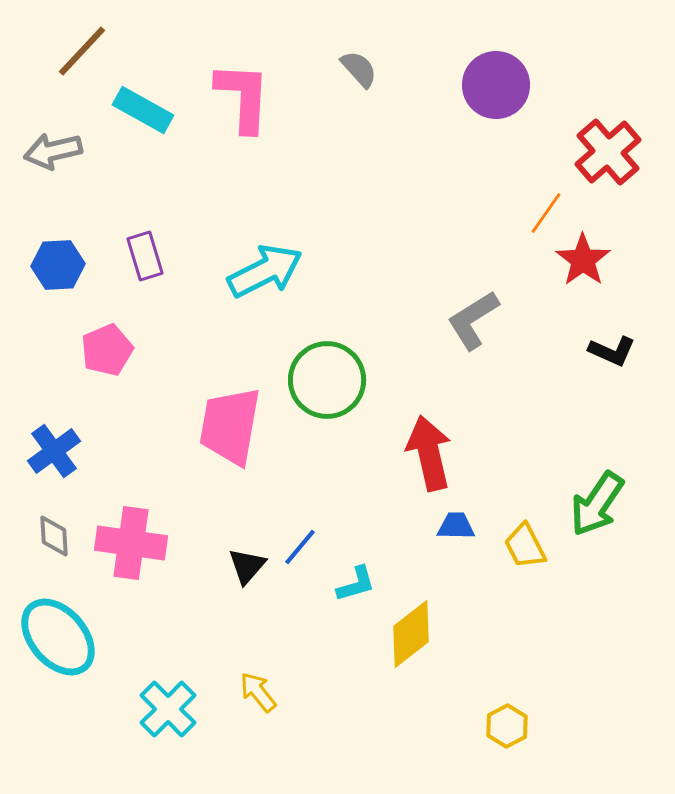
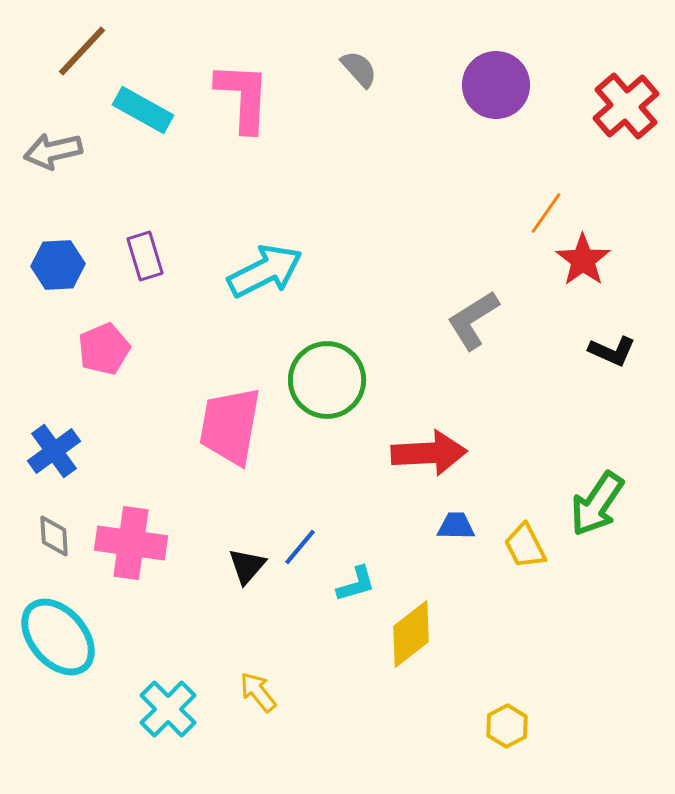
red cross: moved 18 px right, 46 px up
pink pentagon: moved 3 px left, 1 px up
red arrow: rotated 100 degrees clockwise
